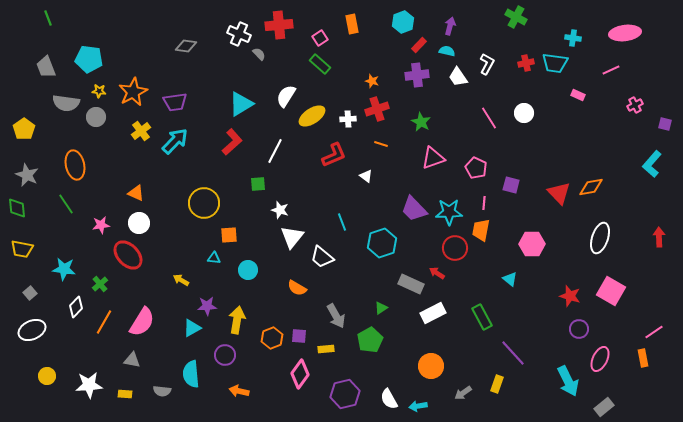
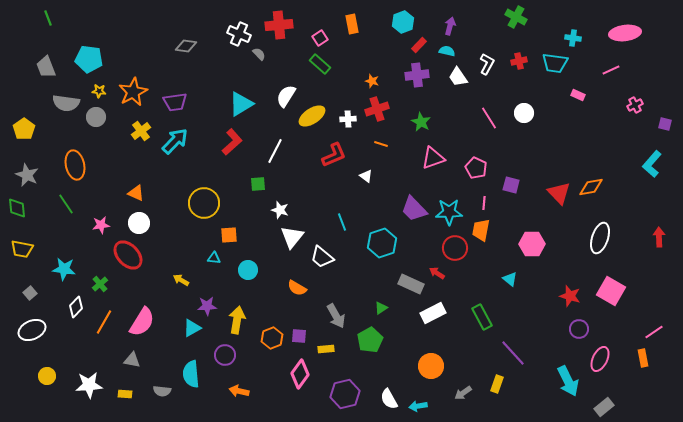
red cross at (526, 63): moved 7 px left, 2 px up
